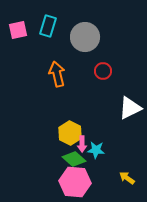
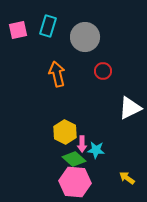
yellow hexagon: moved 5 px left, 1 px up
